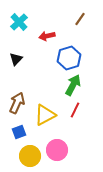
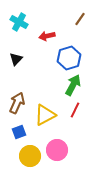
cyan cross: rotated 18 degrees counterclockwise
